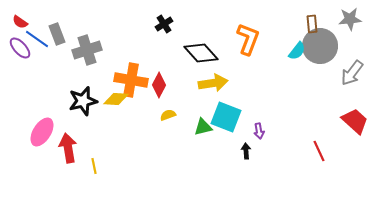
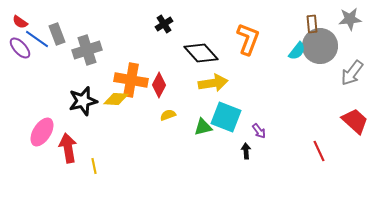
purple arrow: rotated 28 degrees counterclockwise
